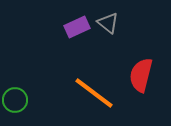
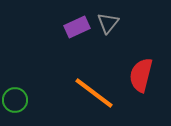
gray triangle: rotated 30 degrees clockwise
